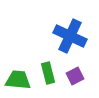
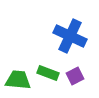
green rectangle: rotated 55 degrees counterclockwise
